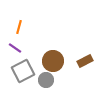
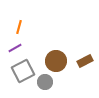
purple line: rotated 64 degrees counterclockwise
brown circle: moved 3 px right
gray circle: moved 1 px left, 2 px down
